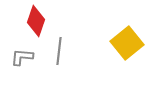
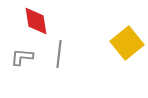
red diamond: rotated 28 degrees counterclockwise
gray line: moved 3 px down
